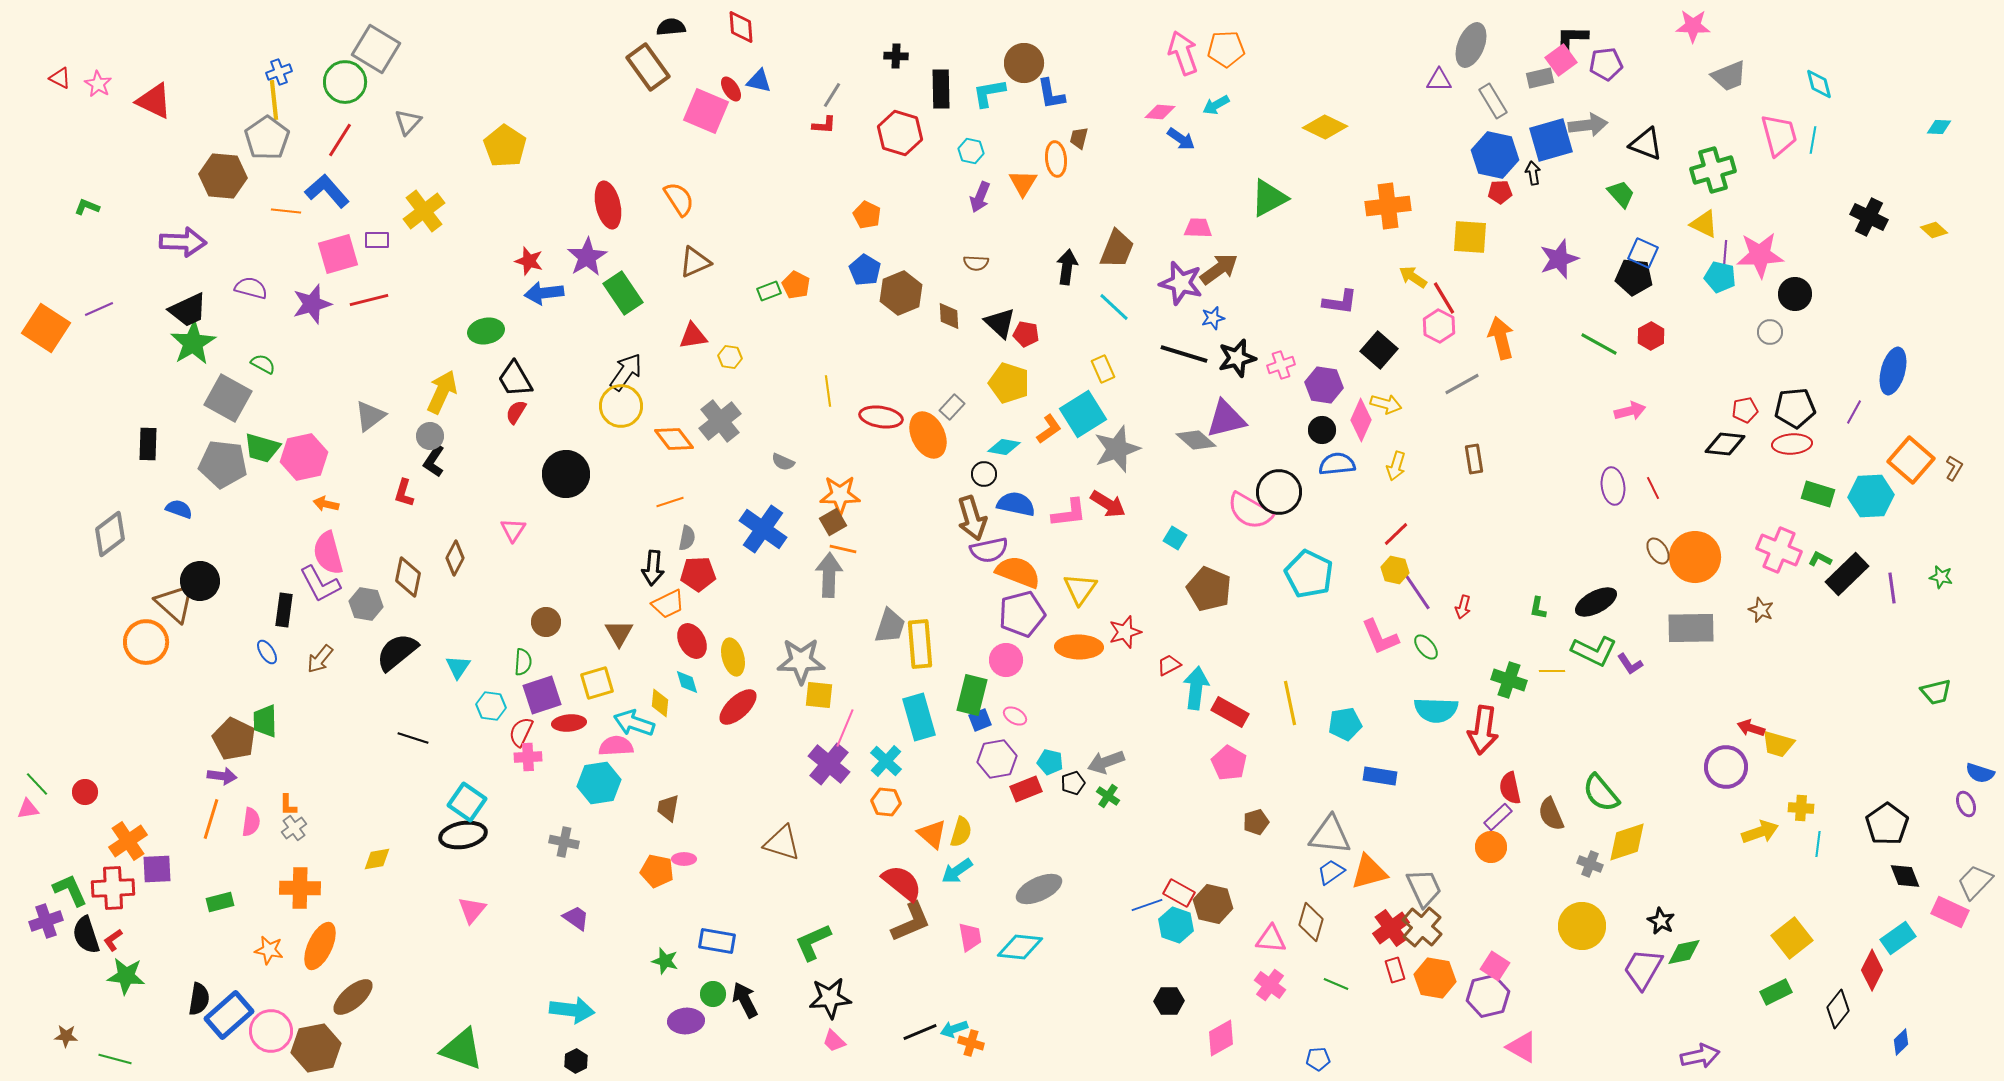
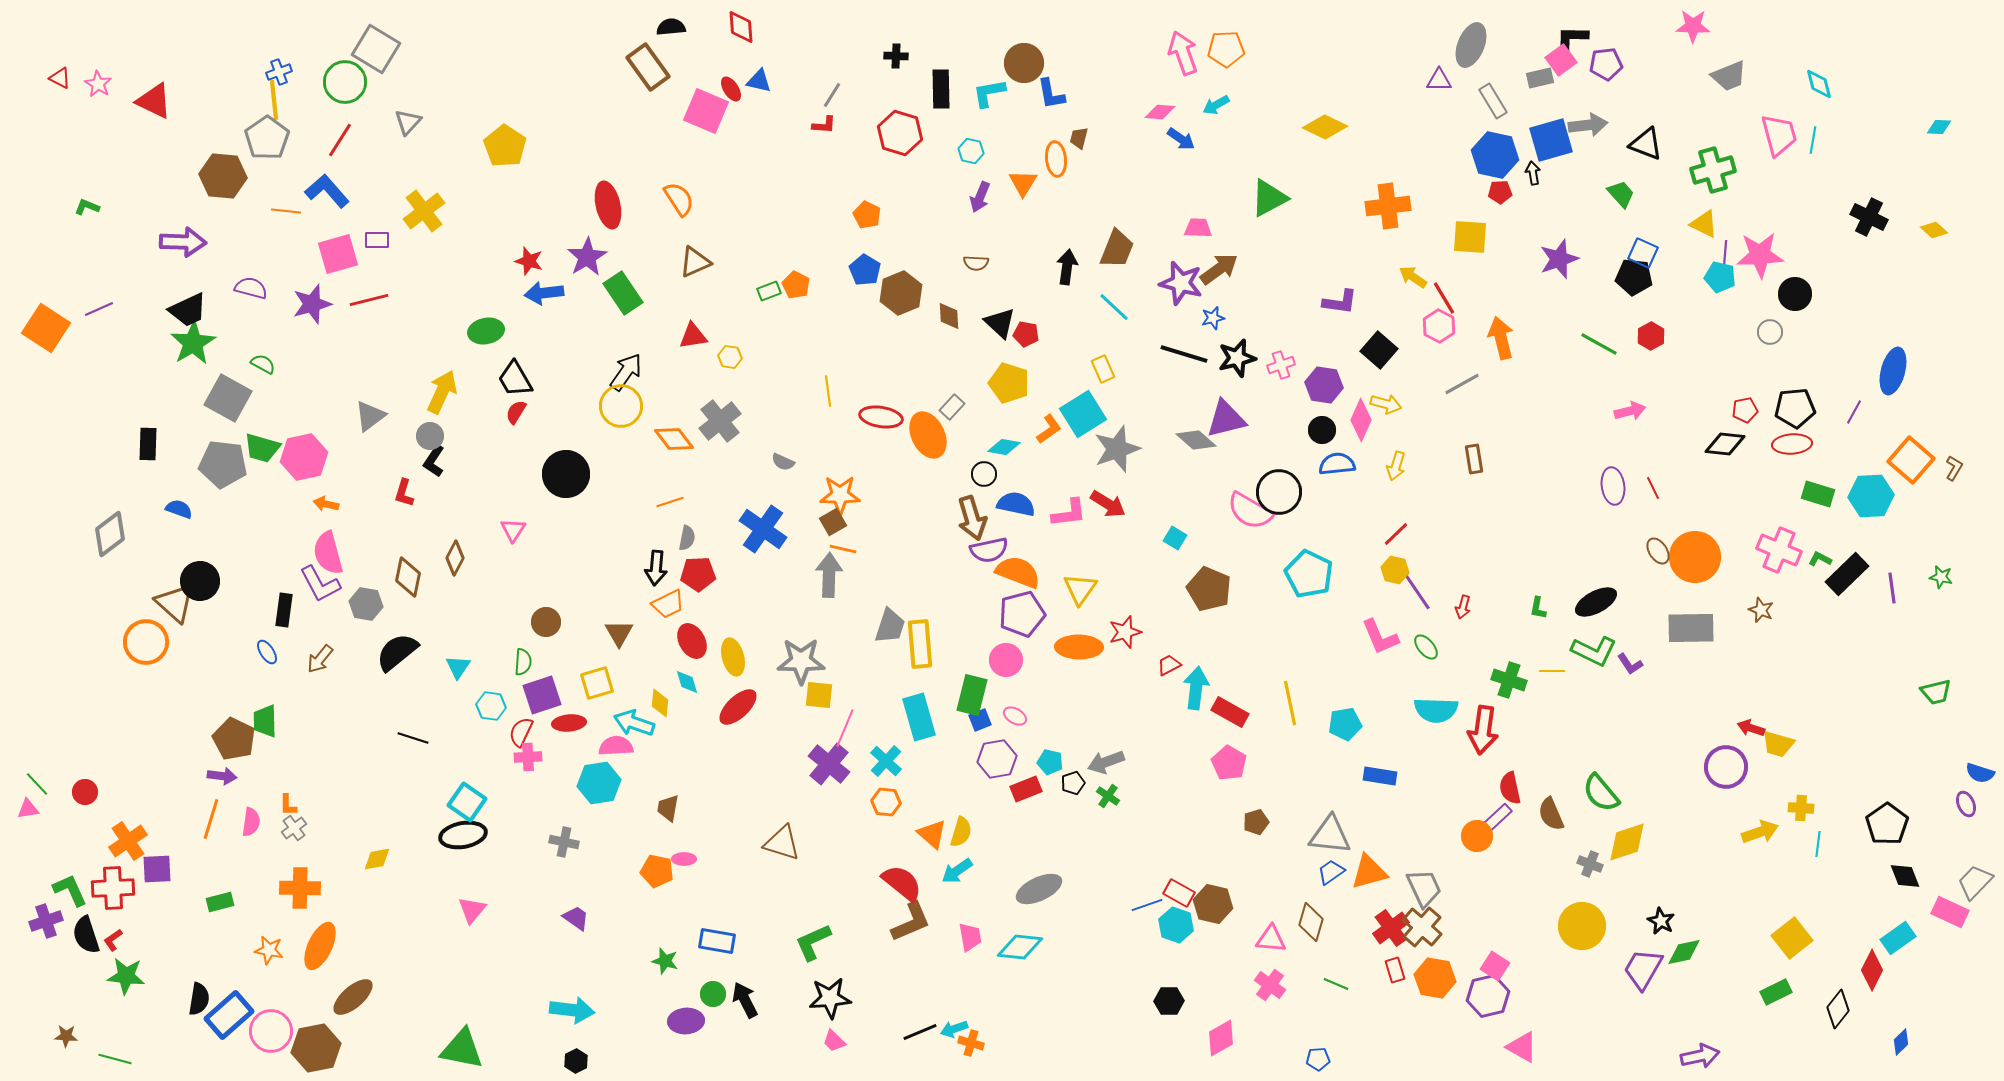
black arrow at (653, 568): moved 3 px right
orange circle at (1491, 847): moved 14 px left, 11 px up
green triangle at (462, 1049): rotated 9 degrees counterclockwise
